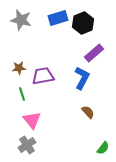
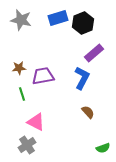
pink triangle: moved 4 px right, 2 px down; rotated 24 degrees counterclockwise
green semicircle: rotated 32 degrees clockwise
